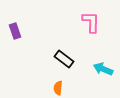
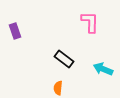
pink L-shape: moved 1 px left
